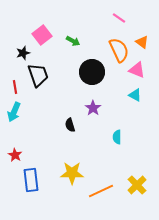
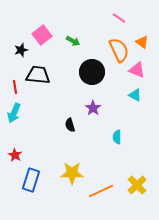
black star: moved 2 px left, 3 px up
black trapezoid: rotated 65 degrees counterclockwise
cyan arrow: moved 1 px down
blue rectangle: rotated 25 degrees clockwise
